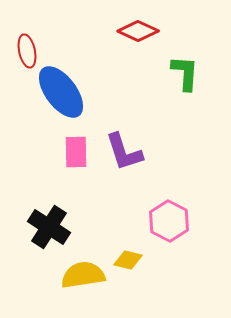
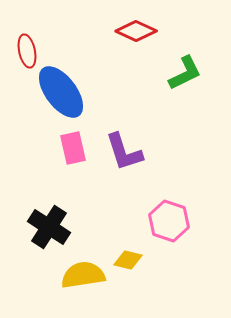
red diamond: moved 2 px left
green L-shape: rotated 60 degrees clockwise
pink rectangle: moved 3 px left, 4 px up; rotated 12 degrees counterclockwise
pink hexagon: rotated 9 degrees counterclockwise
